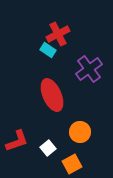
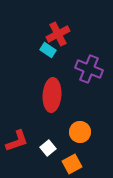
purple cross: rotated 32 degrees counterclockwise
red ellipse: rotated 28 degrees clockwise
